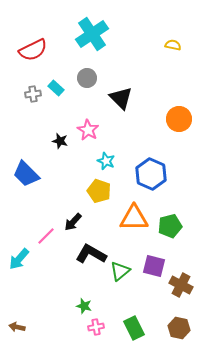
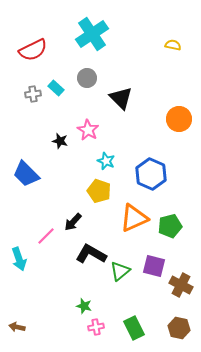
orange triangle: rotated 24 degrees counterclockwise
cyan arrow: rotated 60 degrees counterclockwise
